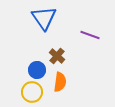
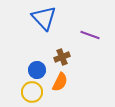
blue triangle: rotated 8 degrees counterclockwise
brown cross: moved 5 px right, 1 px down; rotated 28 degrees clockwise
orange semicircle: rotated 18 degrees clockwise
